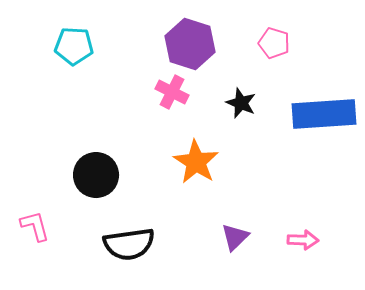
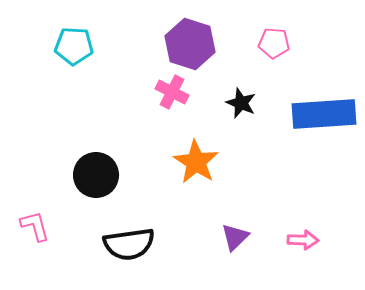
pink pentagon: rotated 12 degrees counterclockwise
